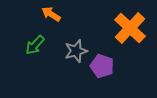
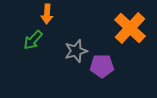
orange arrow: moved 4 px left; rotated 120 degrees counterclockwise
green arrow: moved 2 px left, 5 px up
purple pentagon: rotated 20 degrees counterclockwise
